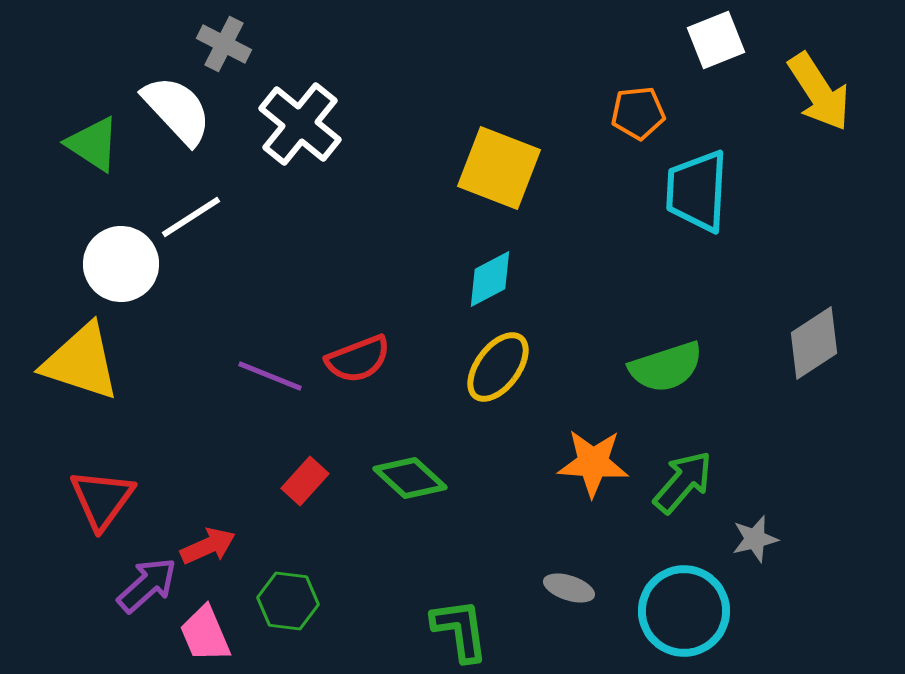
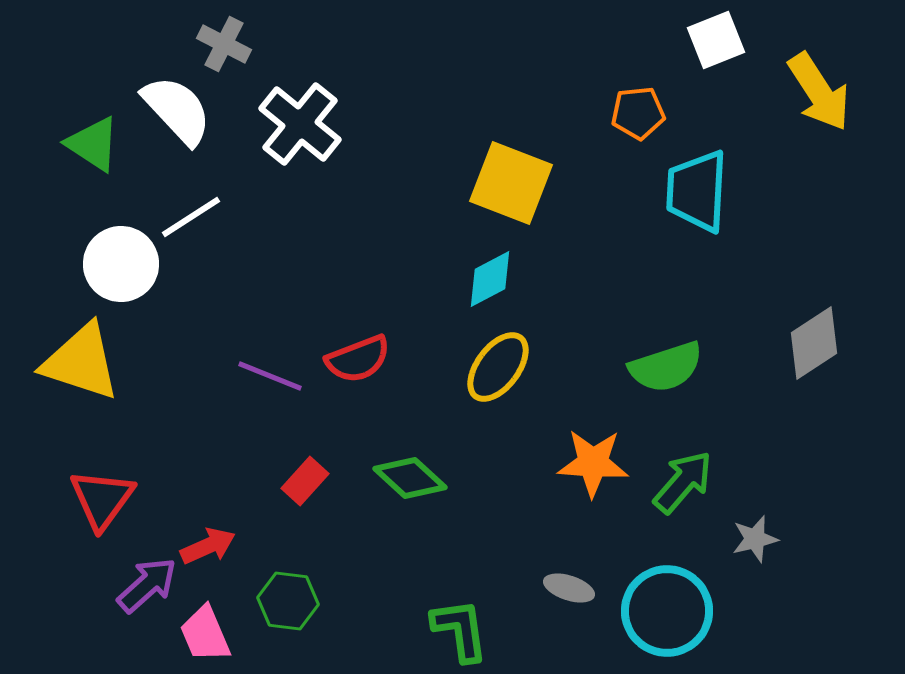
yellow square: moved 12 px right, 15 px down
cyan circle: moved 17 px left
